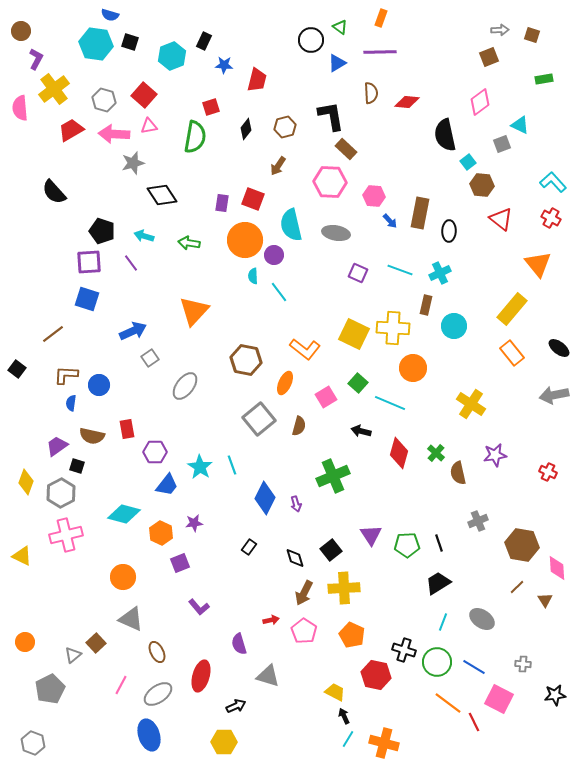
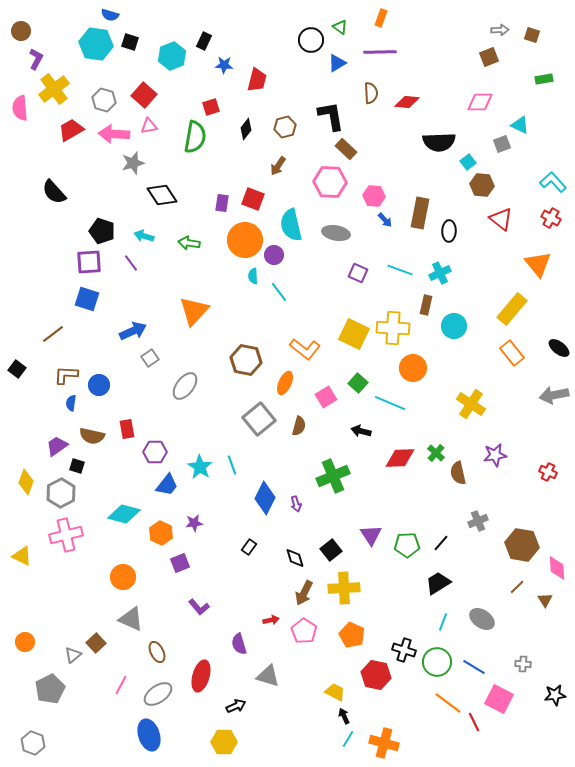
pink diamond at (480, 102): rotated 36 degrees clockwise
black semicircle at (445, 135): moved 6 px left, 7 px down; rotated 80 degrees counterclockwise
blue arrow at (390, 221): moved 5 px left, 1 px up
red diamond at (399, 453): moved 1 px right, 5 px down; rotated 72 degrees clockwise
black line at (439, 543): moved 2 px right; rotated 60 degrees clockwise
